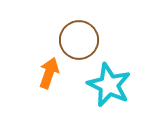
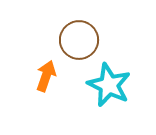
orange arrow: moved 3 px left, 3 px down
